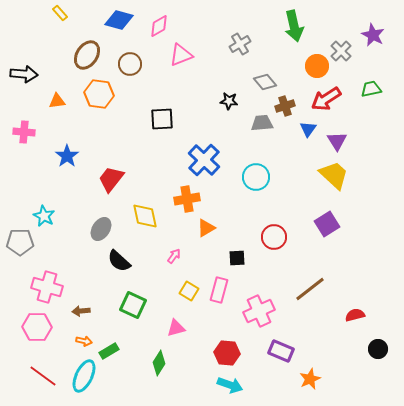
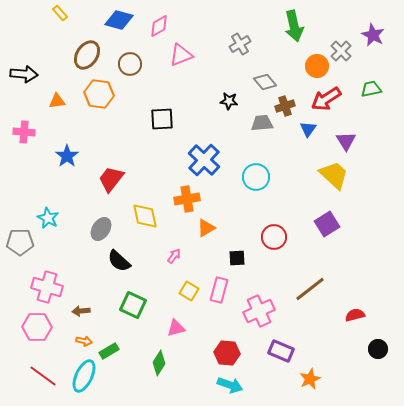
purple triangle at (337, 141): moved 9 px right
cyan star at (44, 216): moved 4 px right, 2 px down
